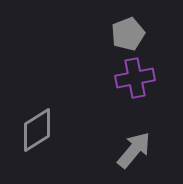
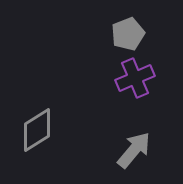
purple cross: rotated 12 degrees counterclockwise
